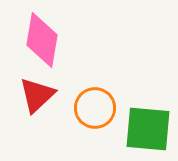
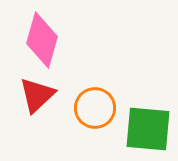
pink diamond: rotated 6 degrees clockwise
